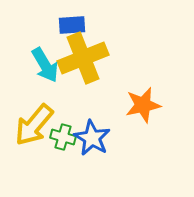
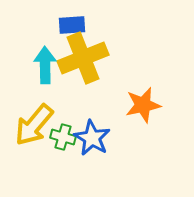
cyan arrow: rotated 150 degrees counterclockwise
